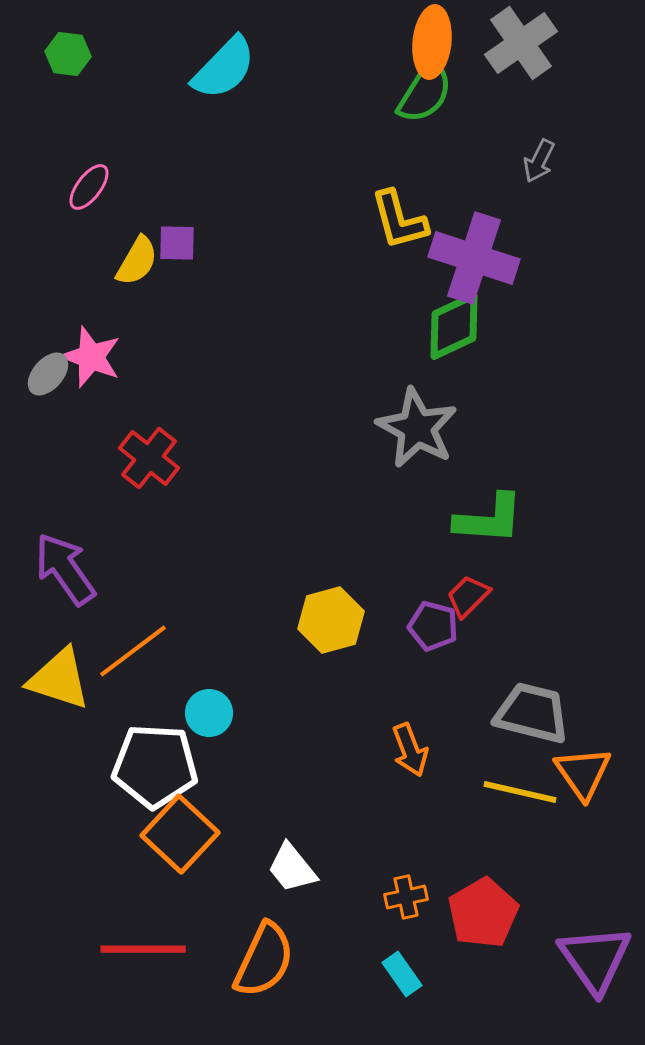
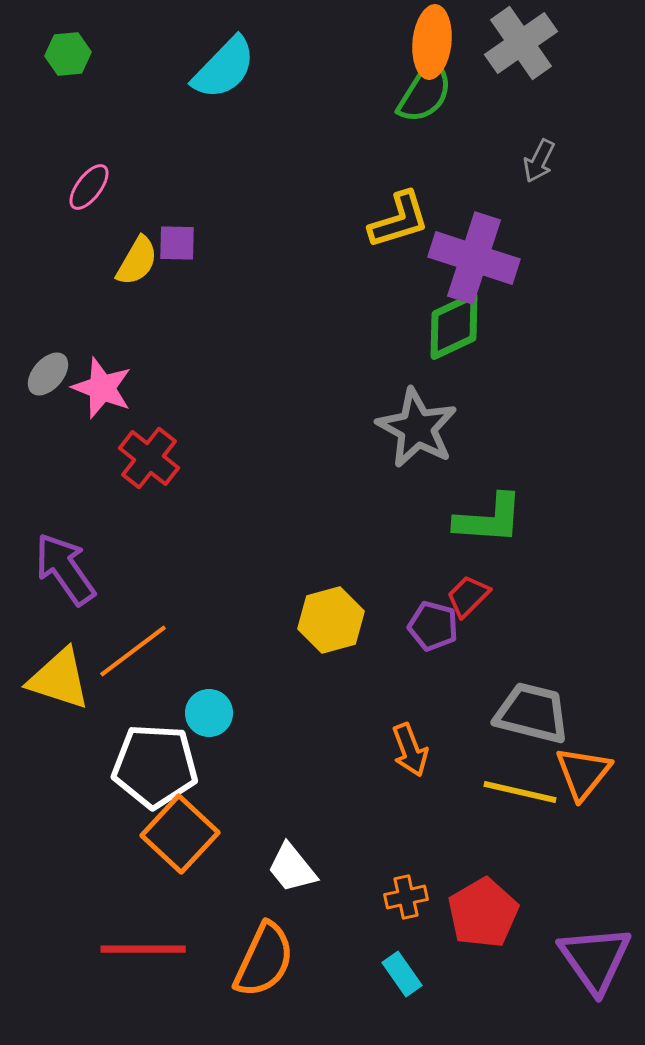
green hexagon: rotated 12 degrees counterclockwise
yellow L-shape: rotated 92 degrees counterclockwise
pink star: moved 11 px right, 31 px down
orange triangle: rotated 14 degrees clockwise
